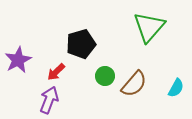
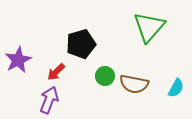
brown semicircle: rotated 60 degrees clockwise
